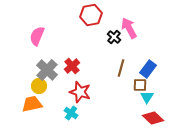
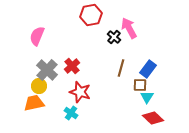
orange trapezoid: moved 2 px right, 1 px up
